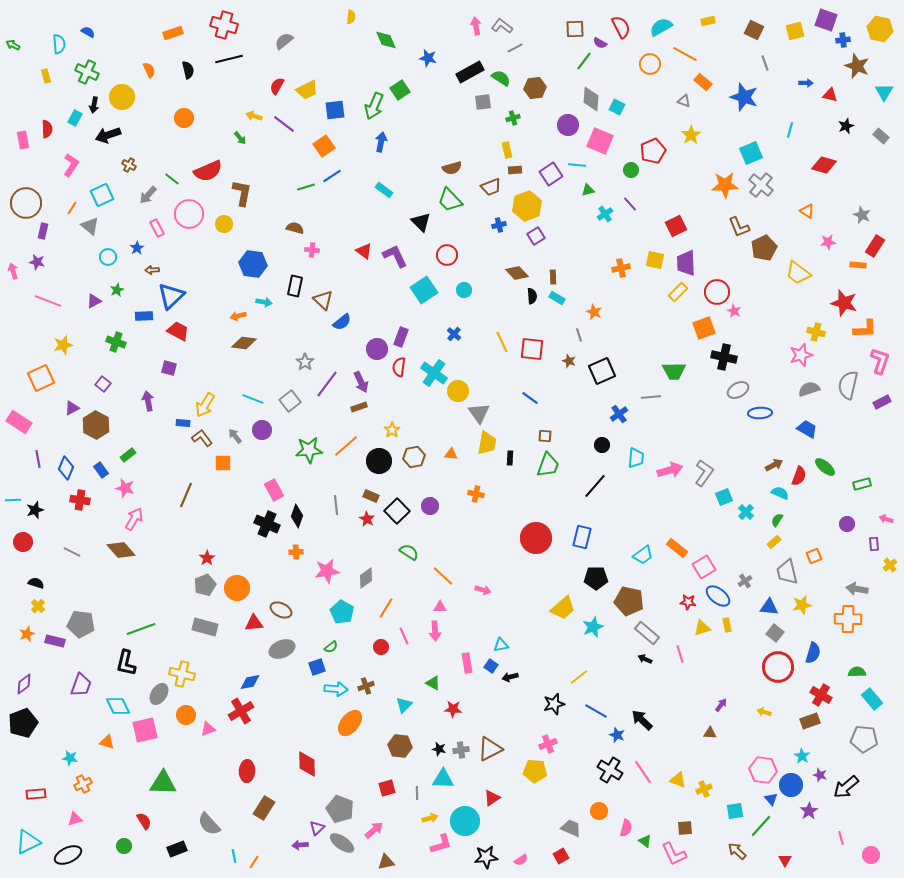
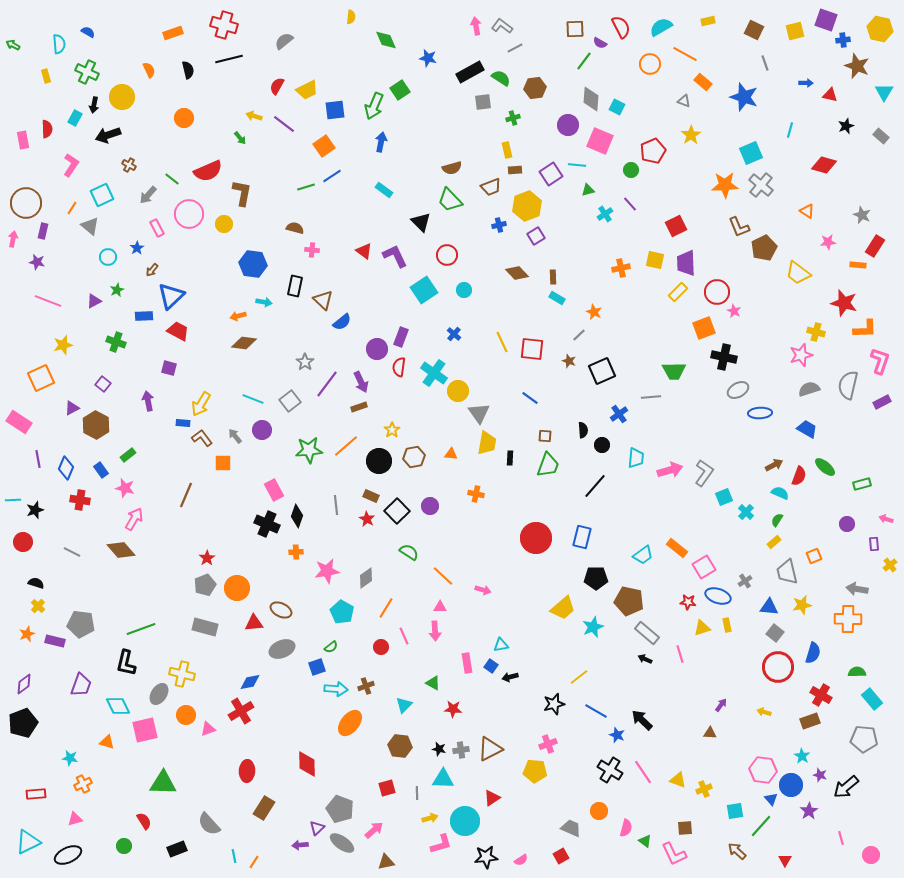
brown arrow at (152, 270): rotated 48 degrees counterclockwise
pink arrow at (13, 271): moved 32 px up; rotated 28 degrees clockwise
black semicircle at (532, 296): moved 51 px right, 134 px down
gray line at (579, 335): rotated 64 degrees clockwise
yellow arrow at (205, 405): moved 4 px left, 1 px up
blue ellipse at (718, 596): rotated 20 degrees counterclockwise
